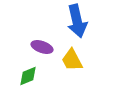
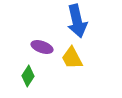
yellow trapezoid: moved 2 px up
green diamond: rotated 35 degrees counterclockwise
